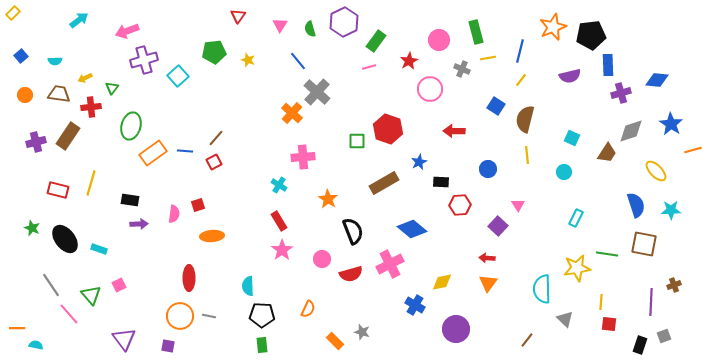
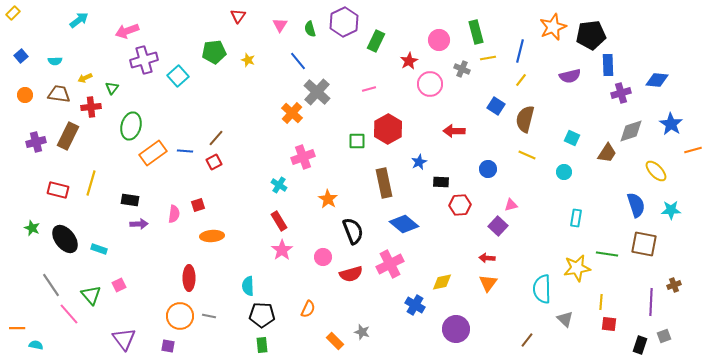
green rectangle at (376, 41): rotated 10 degrees counterclockwise
pink line at (369, 67): moved 22 px down
pink circle at (430, 89): moved 5 px up
red hexagon at (388, 129): rotated 12 degrees clockwise
brown rectangle at (68, 136): rotated 8 degrees counterclockwise
yellow line at (527, 155): rotated 60 degrees counterclockwise
pink cross at (303, 157): rotated 15 degrees counterclockwise
brown rectangle at (384, 183): rotated 72 degrees counterclockwise
pink triangle at (518, 205): moved 7 px left; rotated 48 degrees clockwise
cyan rectangle at (576, 218): rotated 18 degrees counterclockwise
blue diamond at (412, 229): moved 8 px left, 5 px up
pink circle at (322, 259): moved 1 px right, 2 px up
